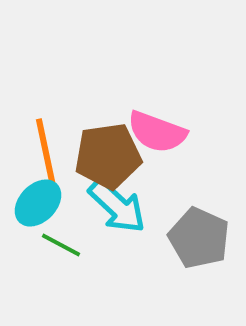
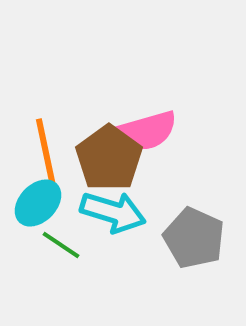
pink semicircle: moved 10 px left, 1 px up; rotated 36 degrees counterclockwise
brown pentagon: moved 1 px right, 2 px down; rotated 28 degrees counterclockwise
cyan arrow: moved 4 px left, 6 px down; rotated 26 degrees counterclockwise
gray pentagon: moved 5 px left
green line: rotated 6 degrees clockwise
